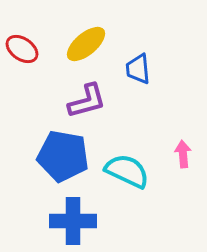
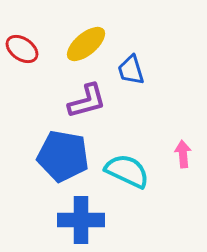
blue trapezoid: moved 7 px left, 1 px down; rotated 12 degrees counterclockwise
blue cross: moved 8 px right, 1 px up
